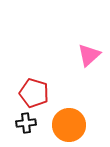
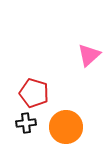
orange circle: moved 3 px left, 2 px down
